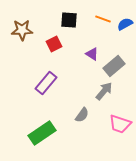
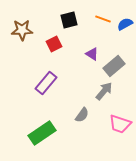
black square: rotated 18 degrees counterclockwise
